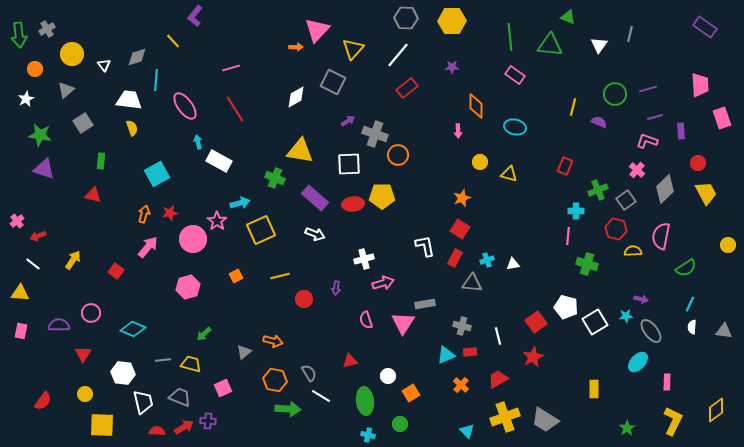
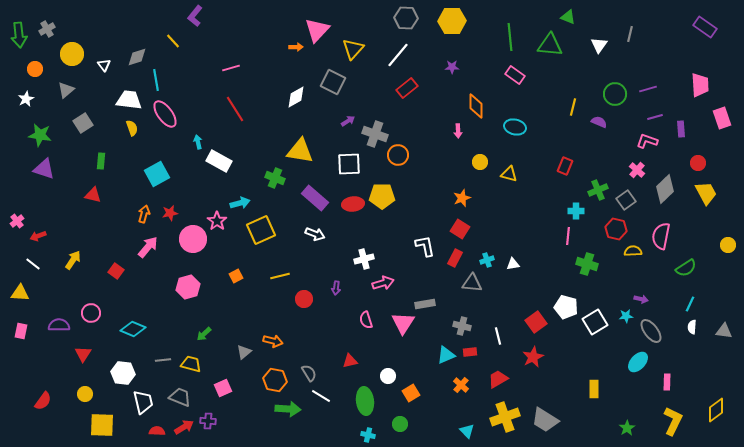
cyan line at (156, 80): rotated 15 degrees counterclockwise
pink ellipse at (185, 106): moved 20 px left, 8 px down
purple rectangle at (681, 131): moved 2 px up
